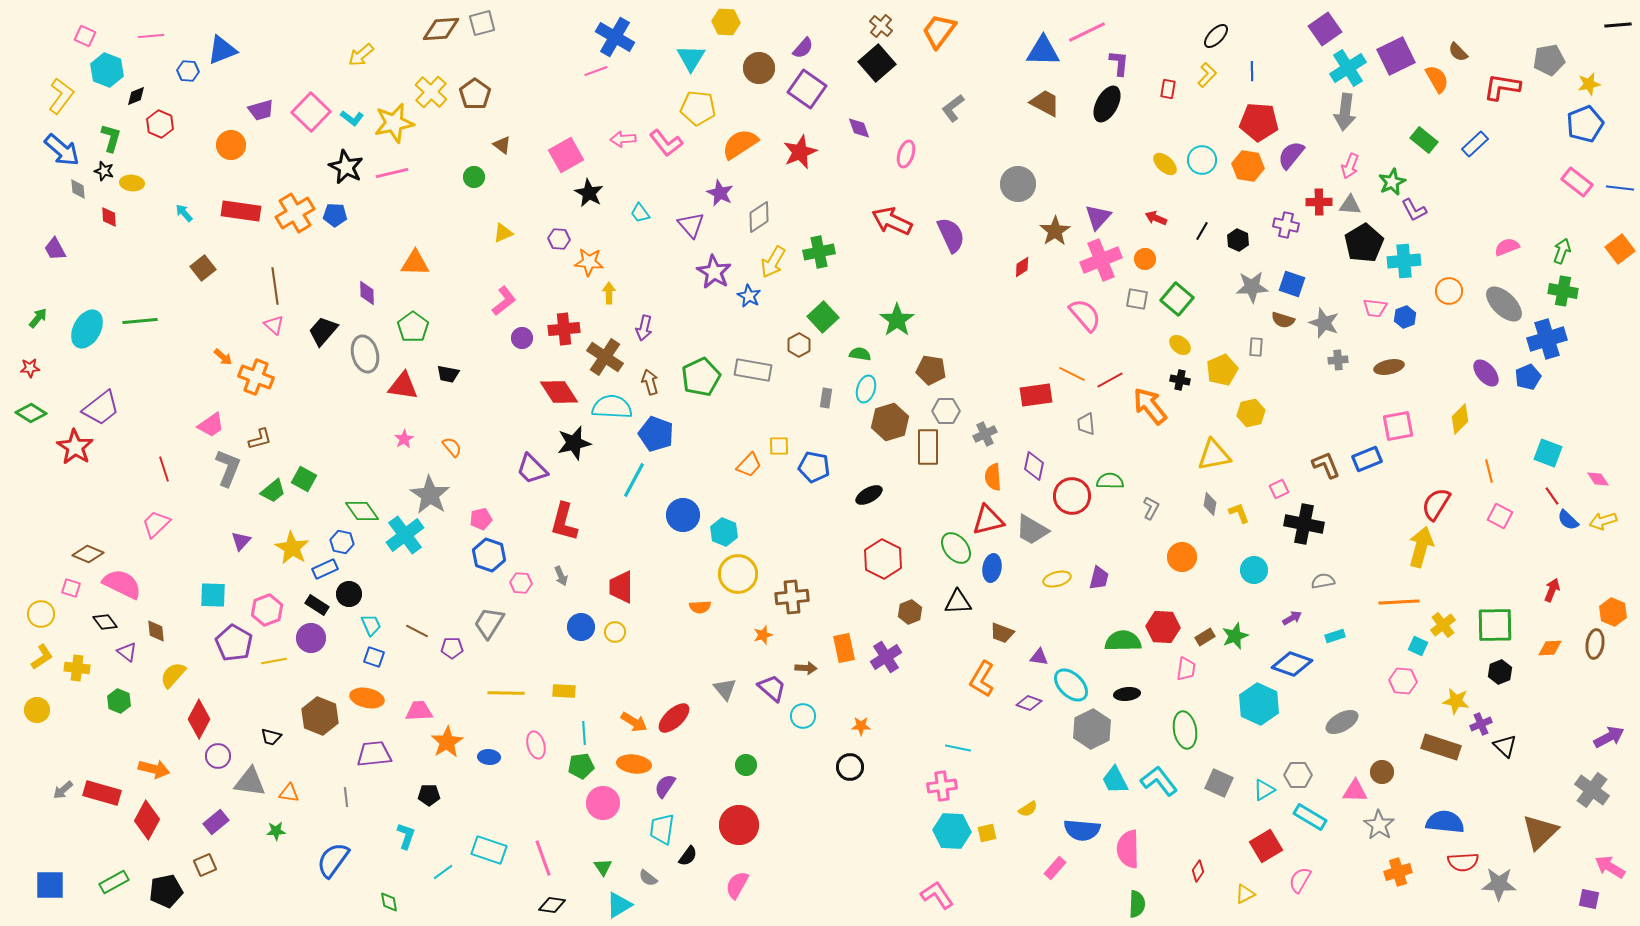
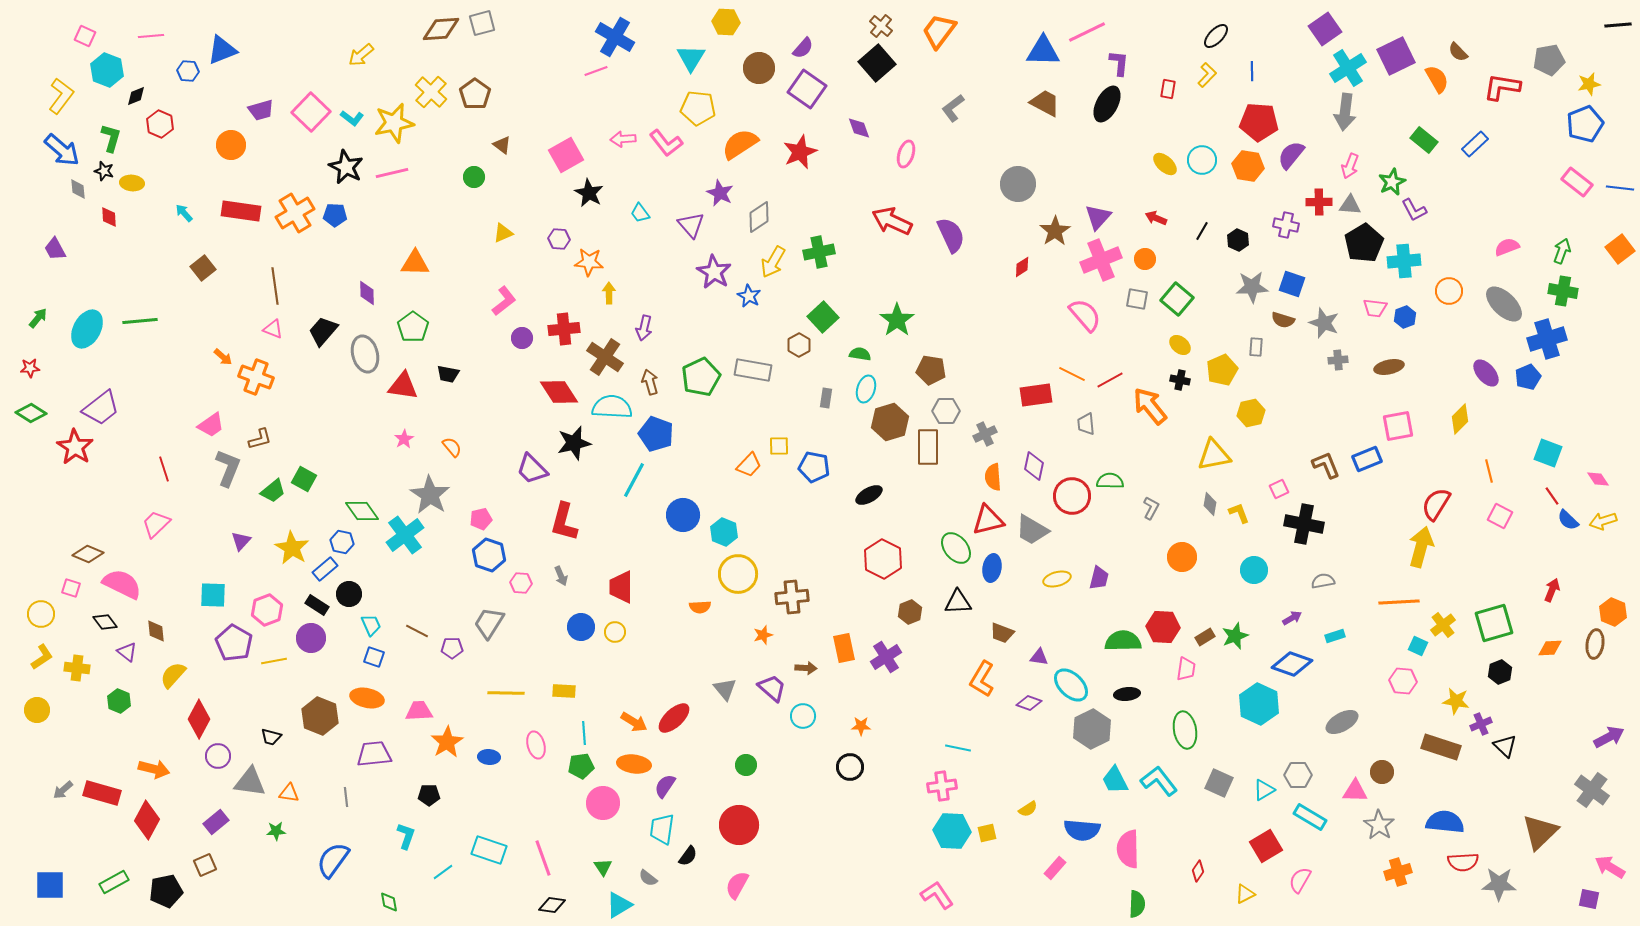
pink triangle at (274, 325): moved 1 px left, 4 px down; rotated 20 degrees counterclockwise
blue rectangle at (325, 569): rotated 15 degrees counterclockwise
green square at (1495, 625): moved 1 px left, 2 px up; rotated 15 degrees counterclockwise
